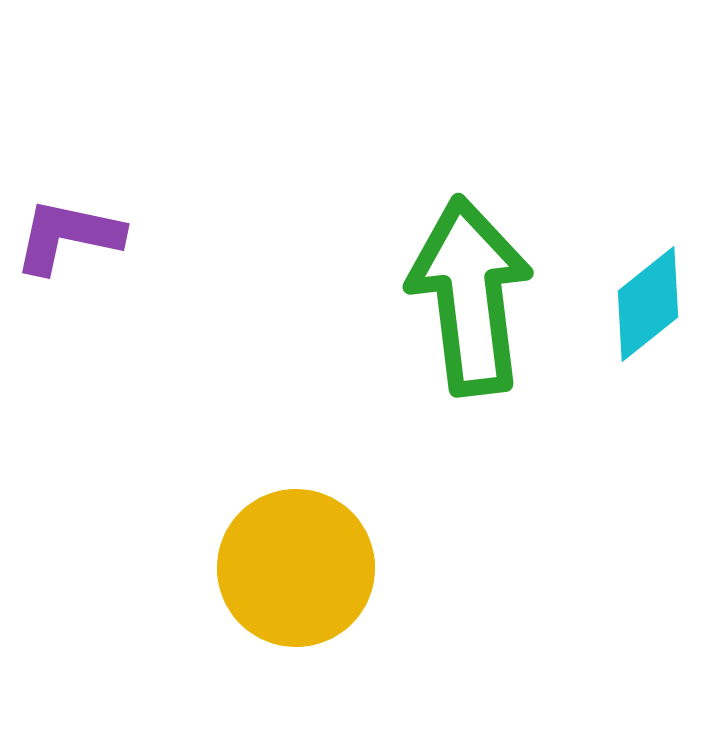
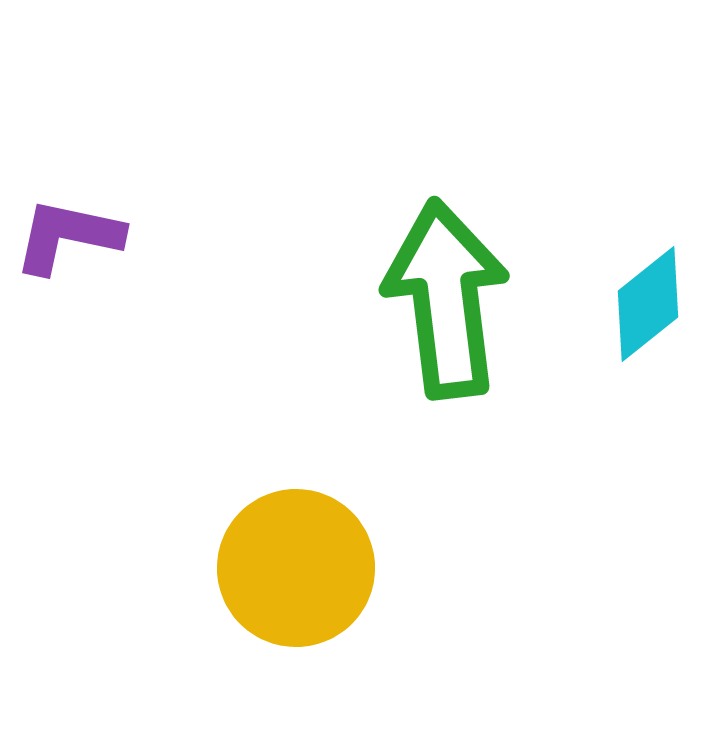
green arrow: moved 24 px left, 3 px down
